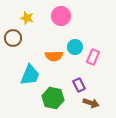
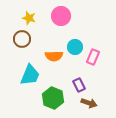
yellow star: moved 2 px right
brown circle: moved 9 px right, 1 px down
green hexagon: rotated 10 degrees clockwise
brown arrow: moved 2 px left
